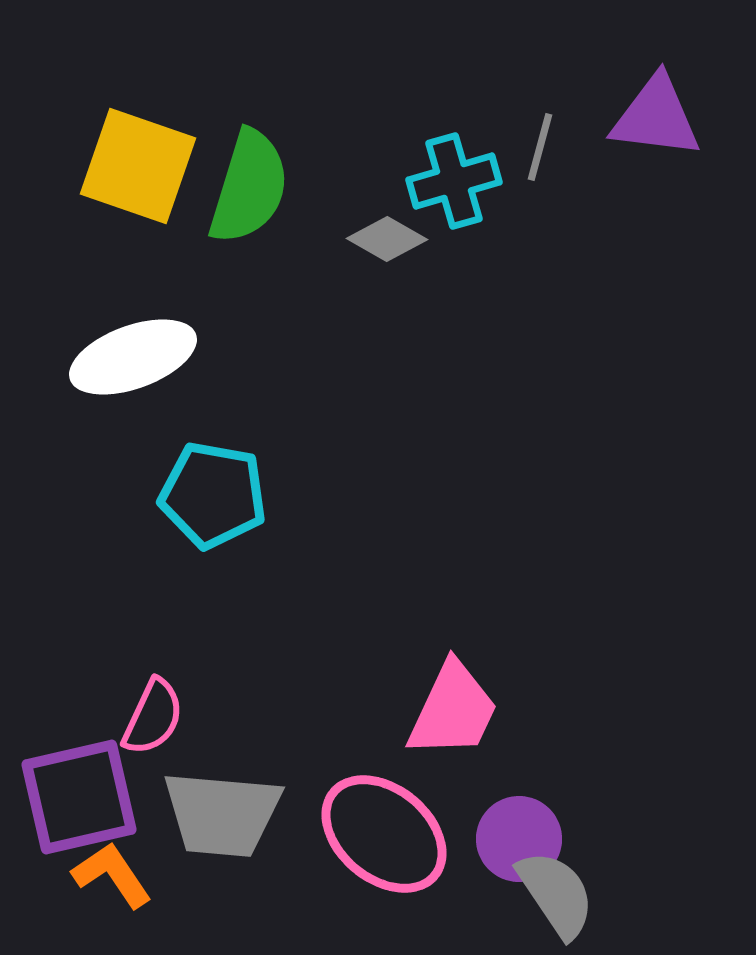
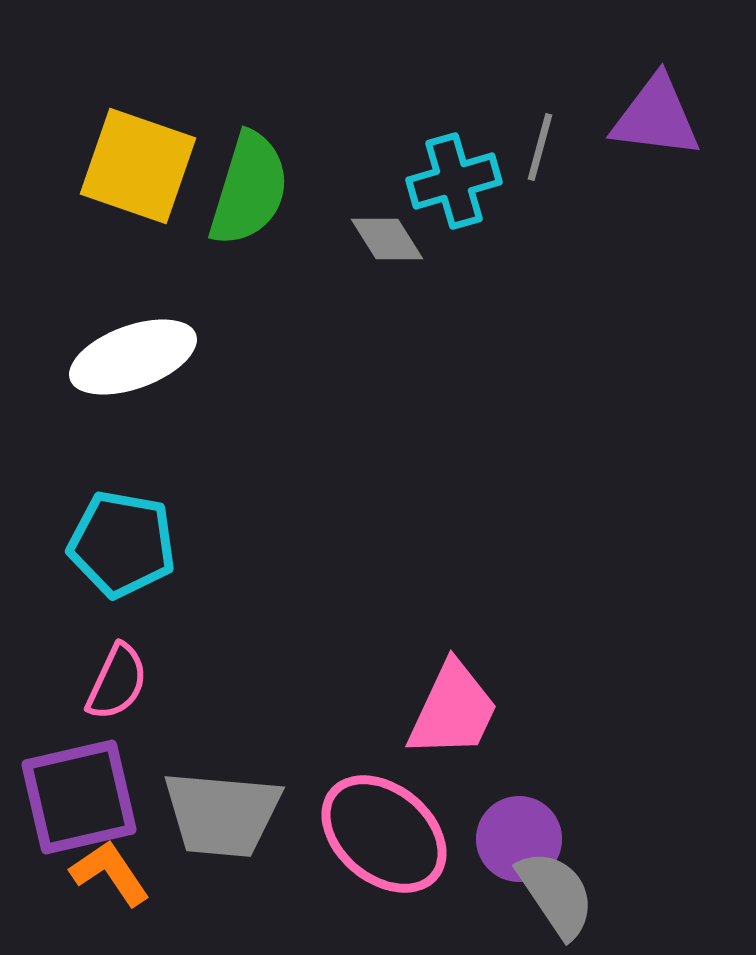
green semicircle: moved 2 px down
gray diamond: rotated 28 degrees clockwise
cyan pentagon: moved 91 px left, 49 px down
pink semicircle: moved 36 px left, 35 px up
orange L-shape: moved 2 px left, 2 px up
